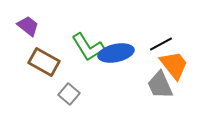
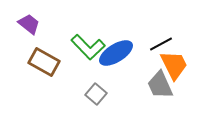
purple trapezoid: moved 1 px right, 2 px up
green L-shape: rotated 12 degrees counterclockwise
blue ellipse: rotated 20 degrees counterclockwise
orange trapezoid: rotated 12 degrees clockwise
gray square: moved 27 px right
